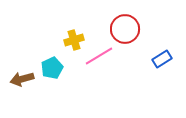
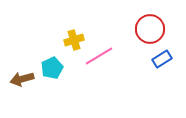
red circle: moved 25 px right
